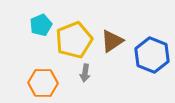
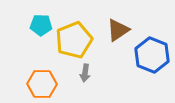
cyan pentagon: rotated 25 degrees clockwise
brown triangle: moved 6 px right, 11 px up
orange hexagon: moved 1 px left, 1 px down
